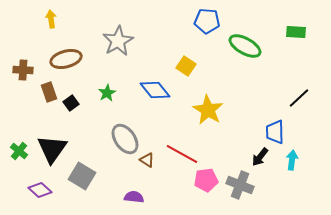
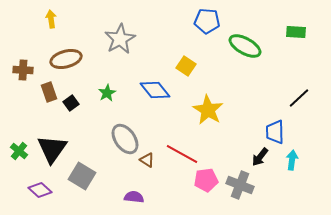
gray star: moved 2 px right, 2 px up
